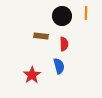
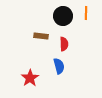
black circle: moved 1 px right
red star: moved 2 px left, 3 px down
